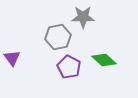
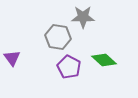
gray hexagon: rotated 20 degrees clockwise
